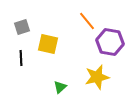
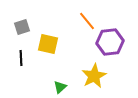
purple hexagon: rotated 16 degrees counterclockwise
yellow star: moved 3 px left, 1 px up; rotated 15 degrees counterclockwise
